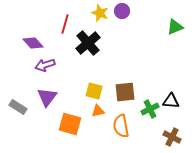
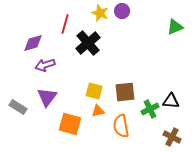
purple diamond: rotated 65 degrees counterclockwise
